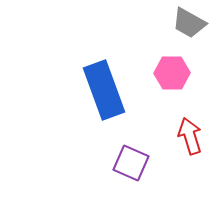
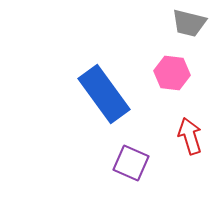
gray trapezoid: rotated 15 degrees counterclockwise
pink hexagon: rotated 8 degrees clockwise
blue rectangle: moved 4 px down; rotated 16 degrees counterclockwise
